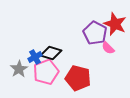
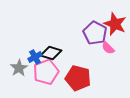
gray star: moved 1 px up
